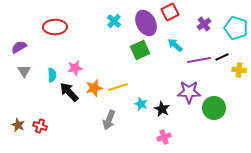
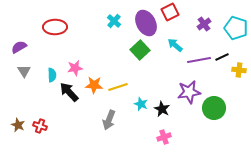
green square: rotated 18 degrees counterclockwise
orange star: moved 3 px up; rotated 18 degrees clockwise
purple star: rotated 10 degrees counterclockwise
